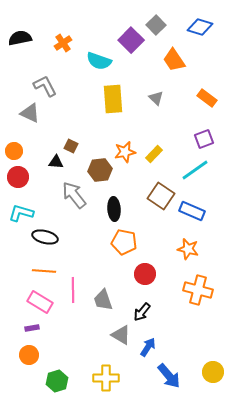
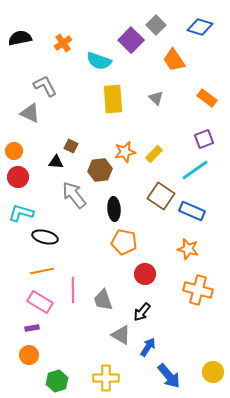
orange line at (44, 271): moved 2 px left; rotated 15 degrees counterclockwise
